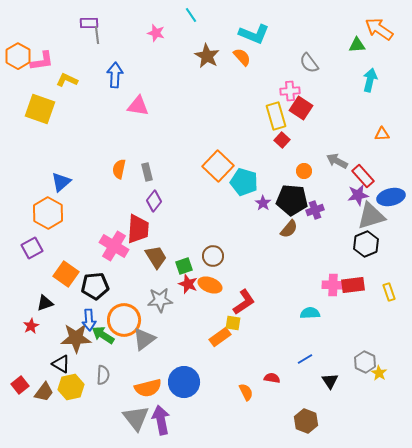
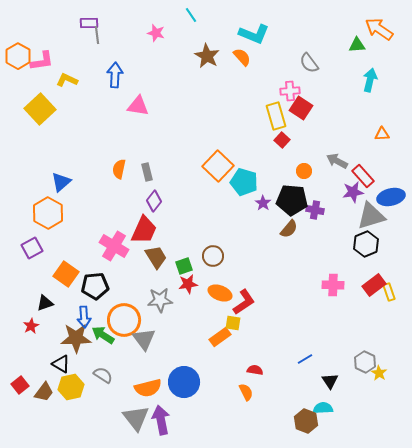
yellow square at (40, 109): rotated 28 degrees clockwise
purple star at (358, 195): moved 5 px left, 3 px up
purple cross at (315, 210): rotated 30 degrees clockwise
red trapezoid at (138, 229): moved 6 px right, 1 px down; rotated 20 degrees clockwise
red star at (188, 284): rotated 30 degrees counterclockwise
orange ellipse at (210, 285): moved 10 px right, 8 px down
red rectangle at (353, 285): moved 21 px right; rotated 30 degrees counterclockwise
cyan semicircle at (310, 313): moved 13 px right, 95 px down
blue arrow at (89, 320): moved 5 px left, 3 px up
gray triangle at (144, 339): rotated 30 degrees counterclockwise
gray semicircle at (103, 375): rotated 60 degrees counterclockwise
red semicircle at (272, 378): moved 17 px left, 8 px up
